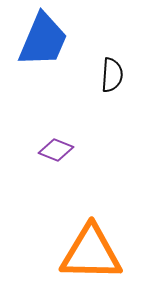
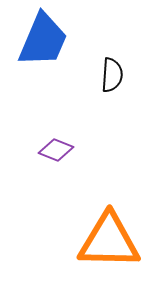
orange triangle: moved 18 px right, 12 px up
